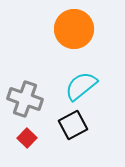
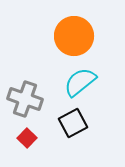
orange circle: moved 7 px down
cyan semicircle: moved 1 px left, 4 px up
black square: moved 2 px up
